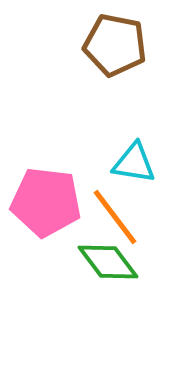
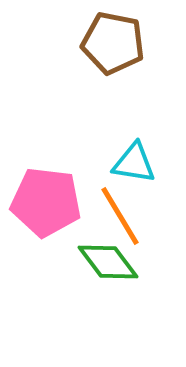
brown pentagon: moved 2 px left, 2 px up
orange line: moved 5 px right, 1 px up; rotated 6 degrees clockwise
